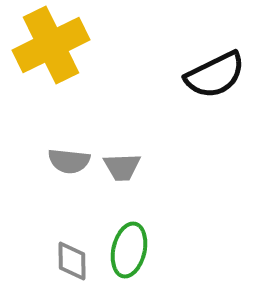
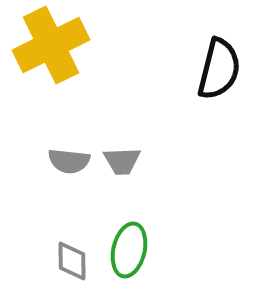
black semicircle: moved 4 px right, 6 px up; rotated 50 degrees counterclockwise
gray trapezoid: moved 6 px up
